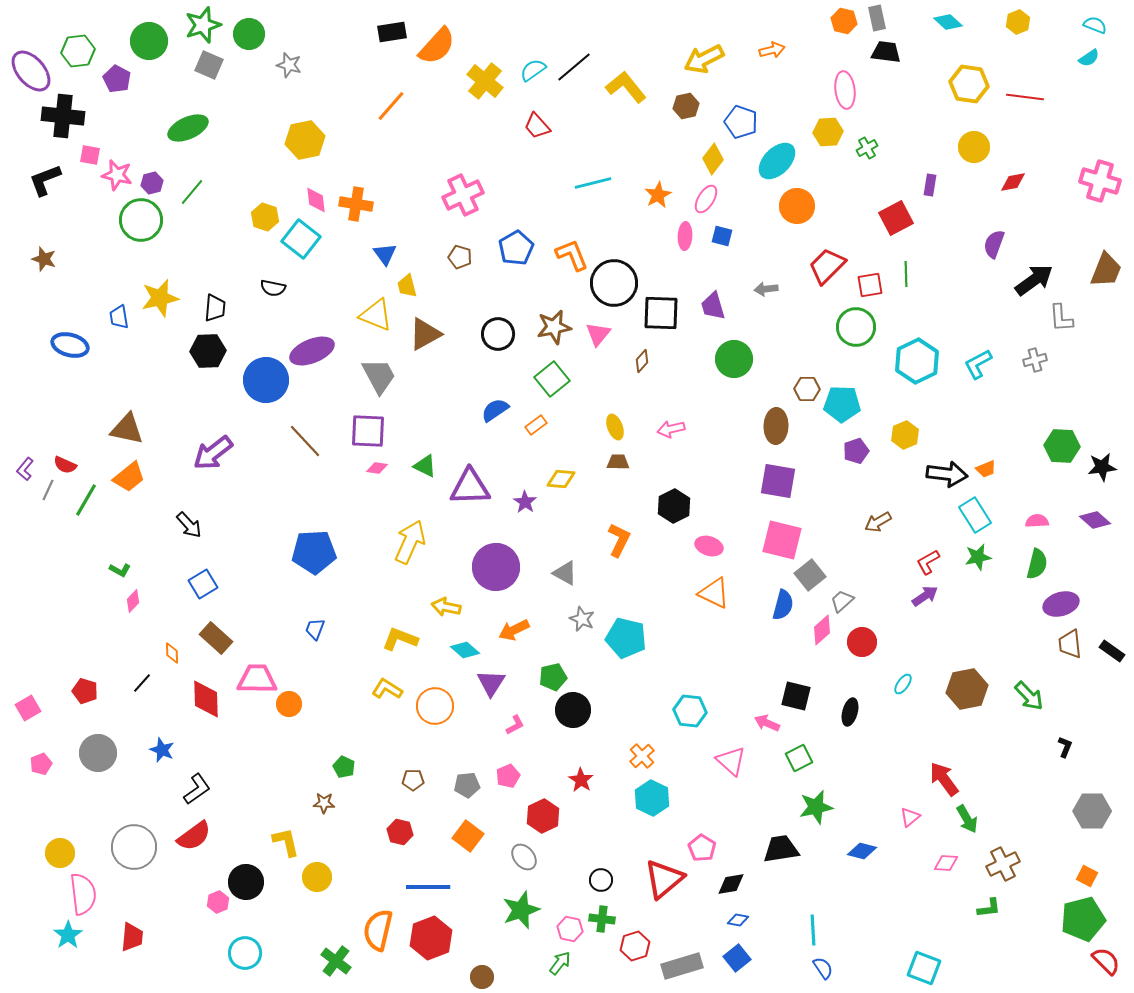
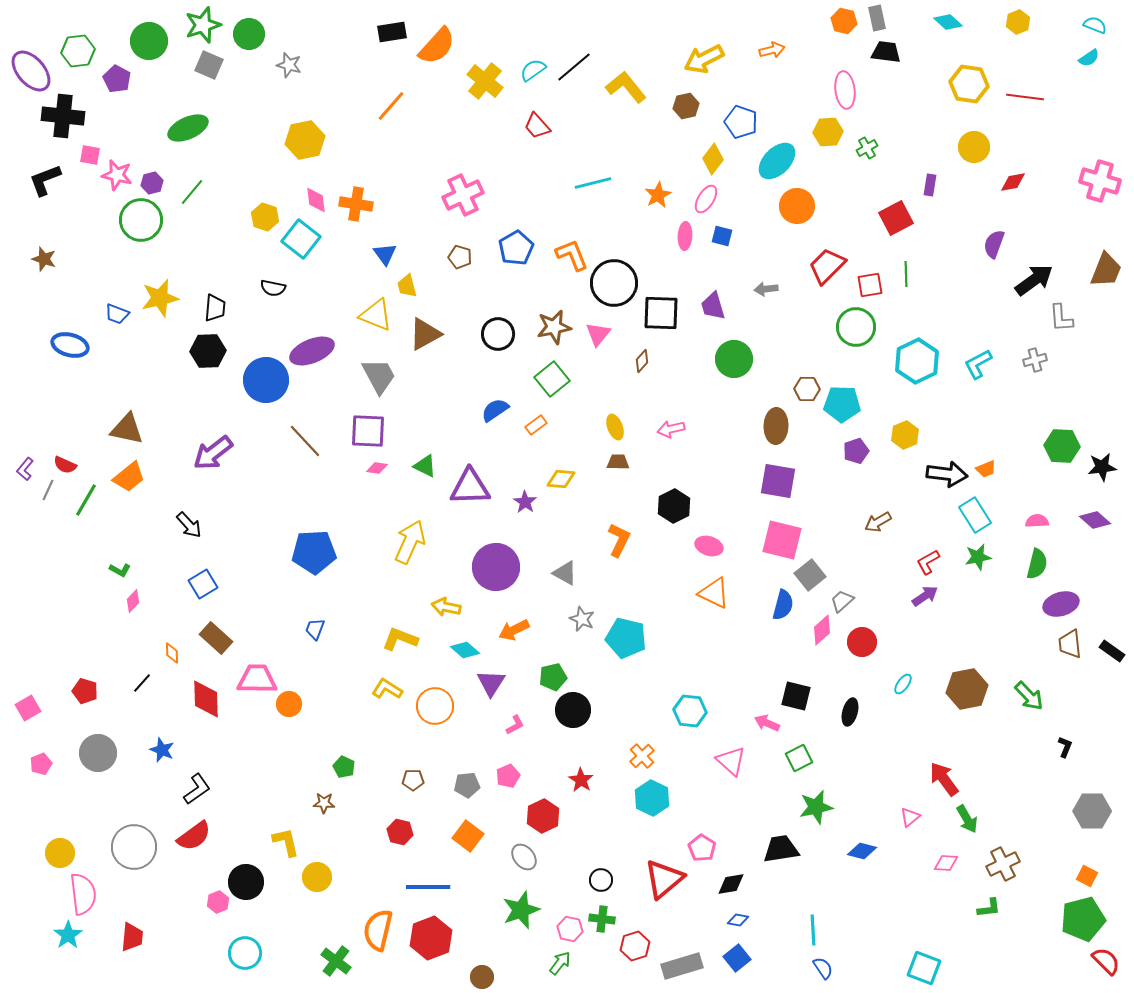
blue trapezoid at (119, 317): moved 2 px left, 3 px up; rotated 60 degrees counterclockwise
